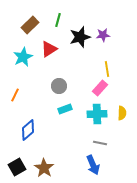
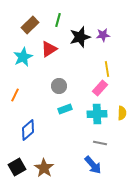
blue arrow: rotated 18 degrees counterclockwise
